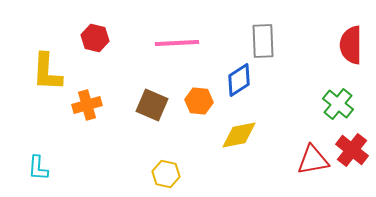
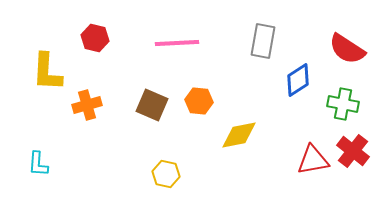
gray rectangle: rotated 12 degrees clockwise
red semicircle: moved 4 px left, 4 px down; rotated 57 degrees counterclockwise
blue diamond: moved 59 px right
green cross: moved 5 px right; rotated 28 degrees counterclockwise
red cross: moved 1 px right, 1 px down
cyan L-shape: moved 4 px up
